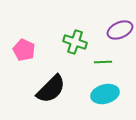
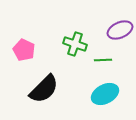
green cross: moved 2 px down
green line: moved 2 px up
black semicircle: moved 7 px left
cyan ellipse: rotated 12 degrees counterclockwise
